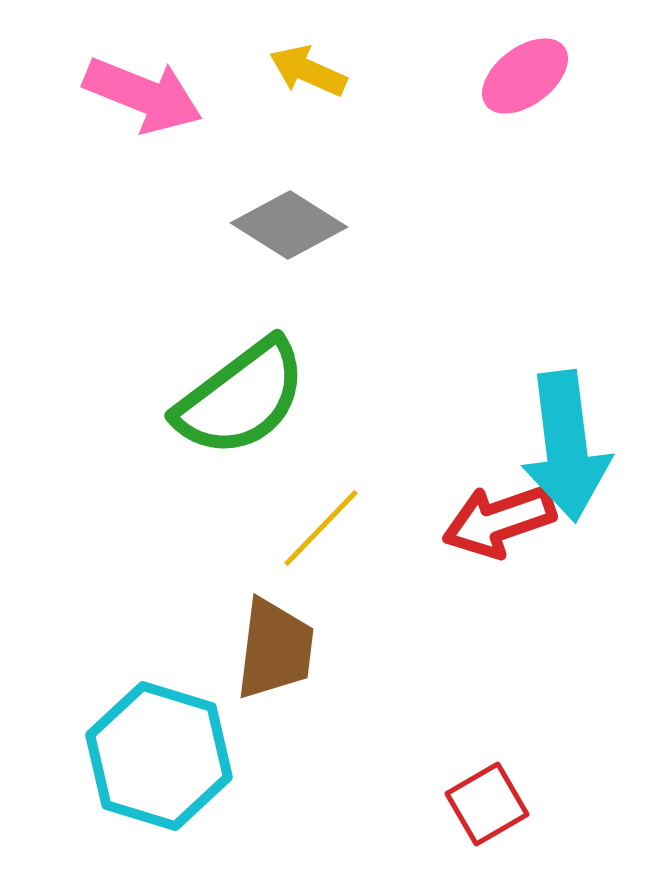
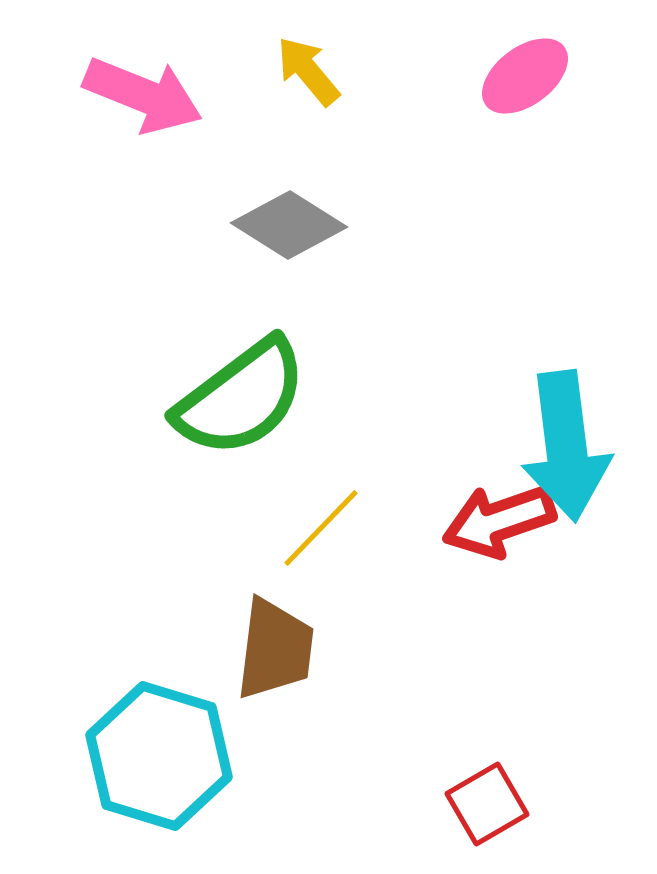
yellow arrow: rotated 26 degrees clockwise
